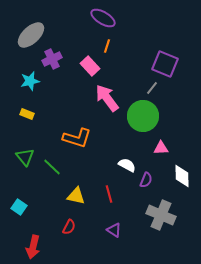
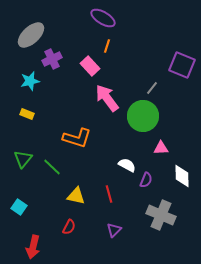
purple square: moved 17 px right, 1 px down
green triangle: moved 2 px left, 2 px down; rotated 18 degrees clockwise
purple triangle: rotated 42 degrees clockwise
